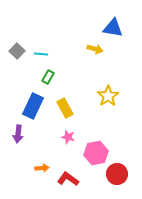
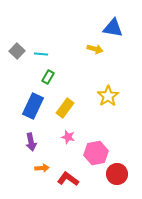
yellow rectangle: rotated 66 degrees clockwise
purple arrow: moved 13 px right, 8 px down; rotated 18 degrees counterclockwise
